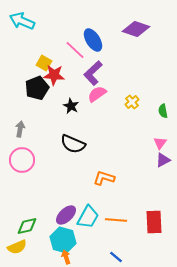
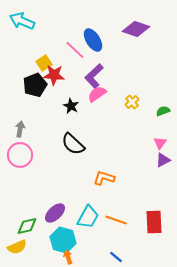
yellow square: rotated 28 degrees clockwise
purple L-shape: moved 1 px right, 3 px down
black pentagon: moved 2 px left, 3 px up
green semicircle: rotated 80 degrees clockwise
black semicircle: rotated 20 degrees clockwise
pink circle: moved 2 px left, 5 px up
purple ellipse: moved 11 px left, 2 px up
orange line: rotated 15 degrees clockwise
orange arrow: moved 2 px right
